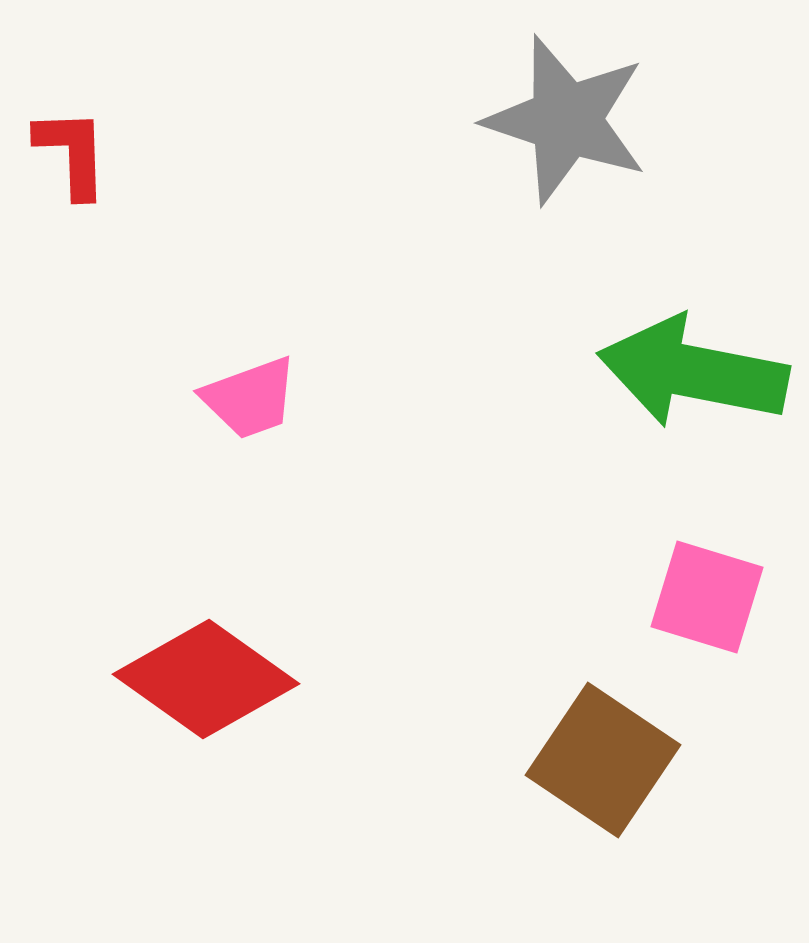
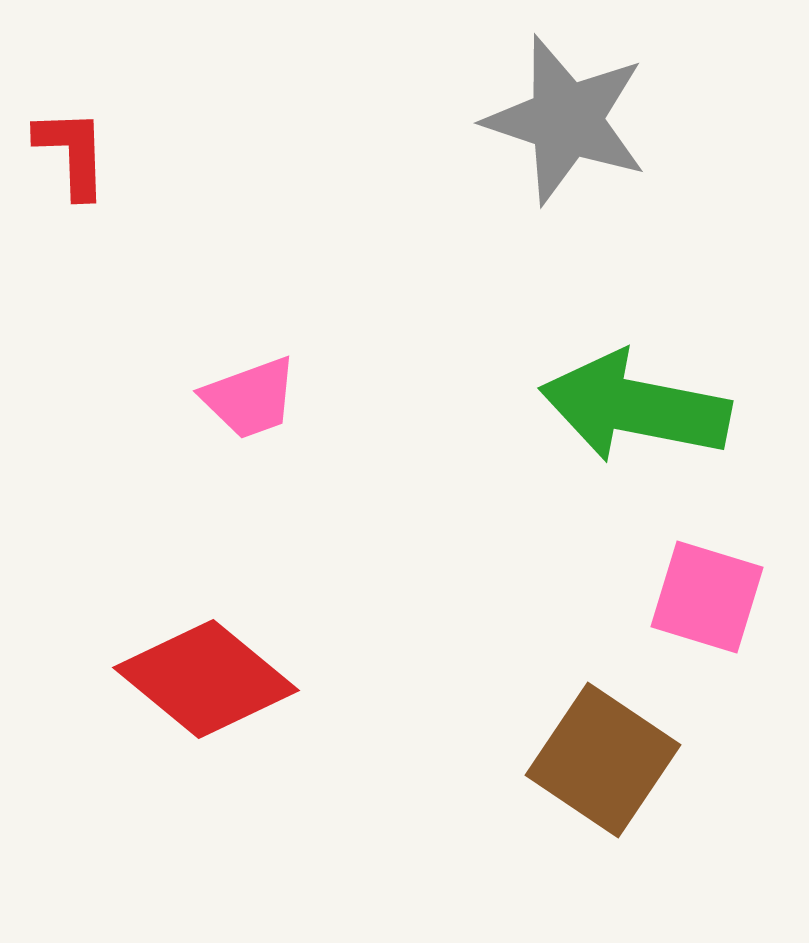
green arrow: moved 58 px left, 35 px down
red diamond: rotated 4 degrees clockwise
